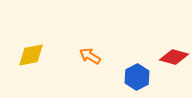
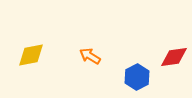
red diamond: rotated 24 degrees counterclockwise
